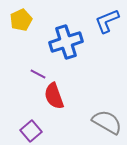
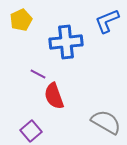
blue cross: rotated 12 degrees clockwise
gray semicircle: moved 1 px left
